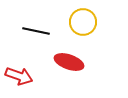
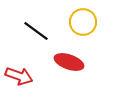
black line: rotated 24 degrees clockwise
